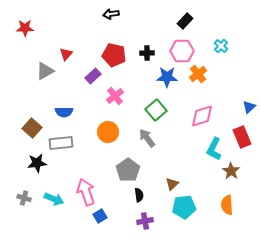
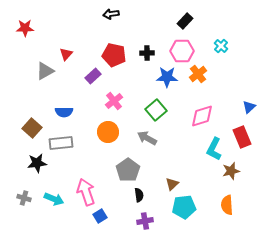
pink cross: moved 1 px left, 5 px down
gray arrow: rotated 24 degrees counterclockwise
brown star: rotated 24 degrees clockwise
